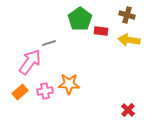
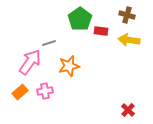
orange star: moved 18 px up; rotated 15 degrees counterclockwise
